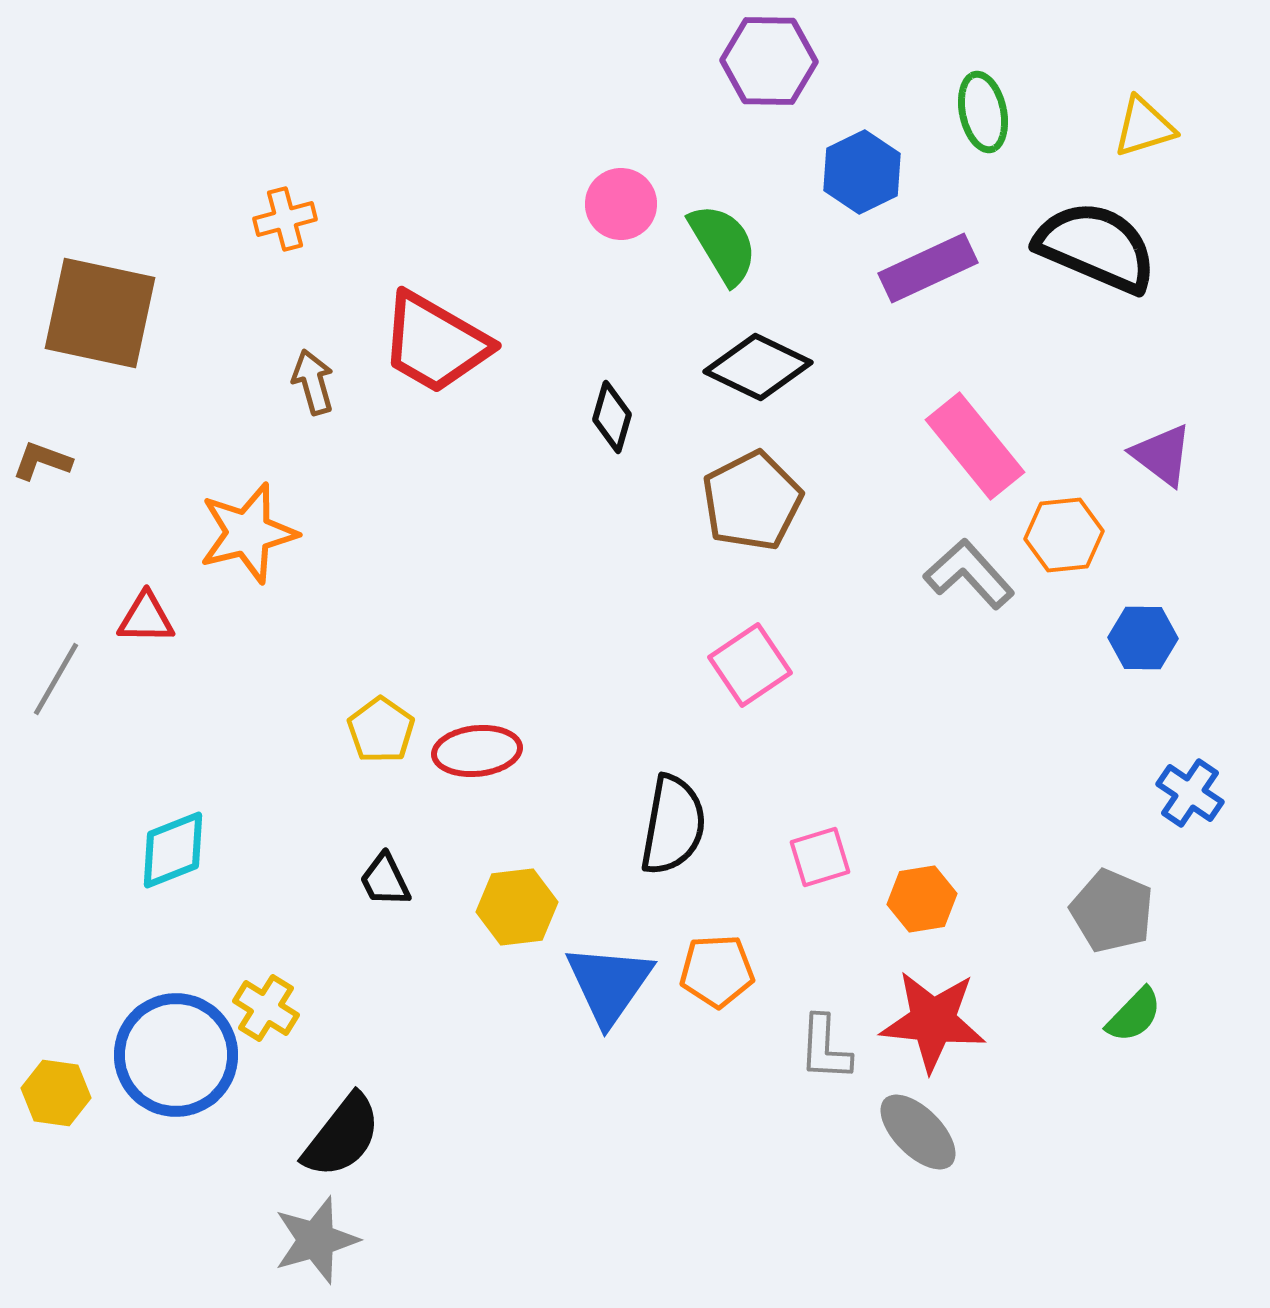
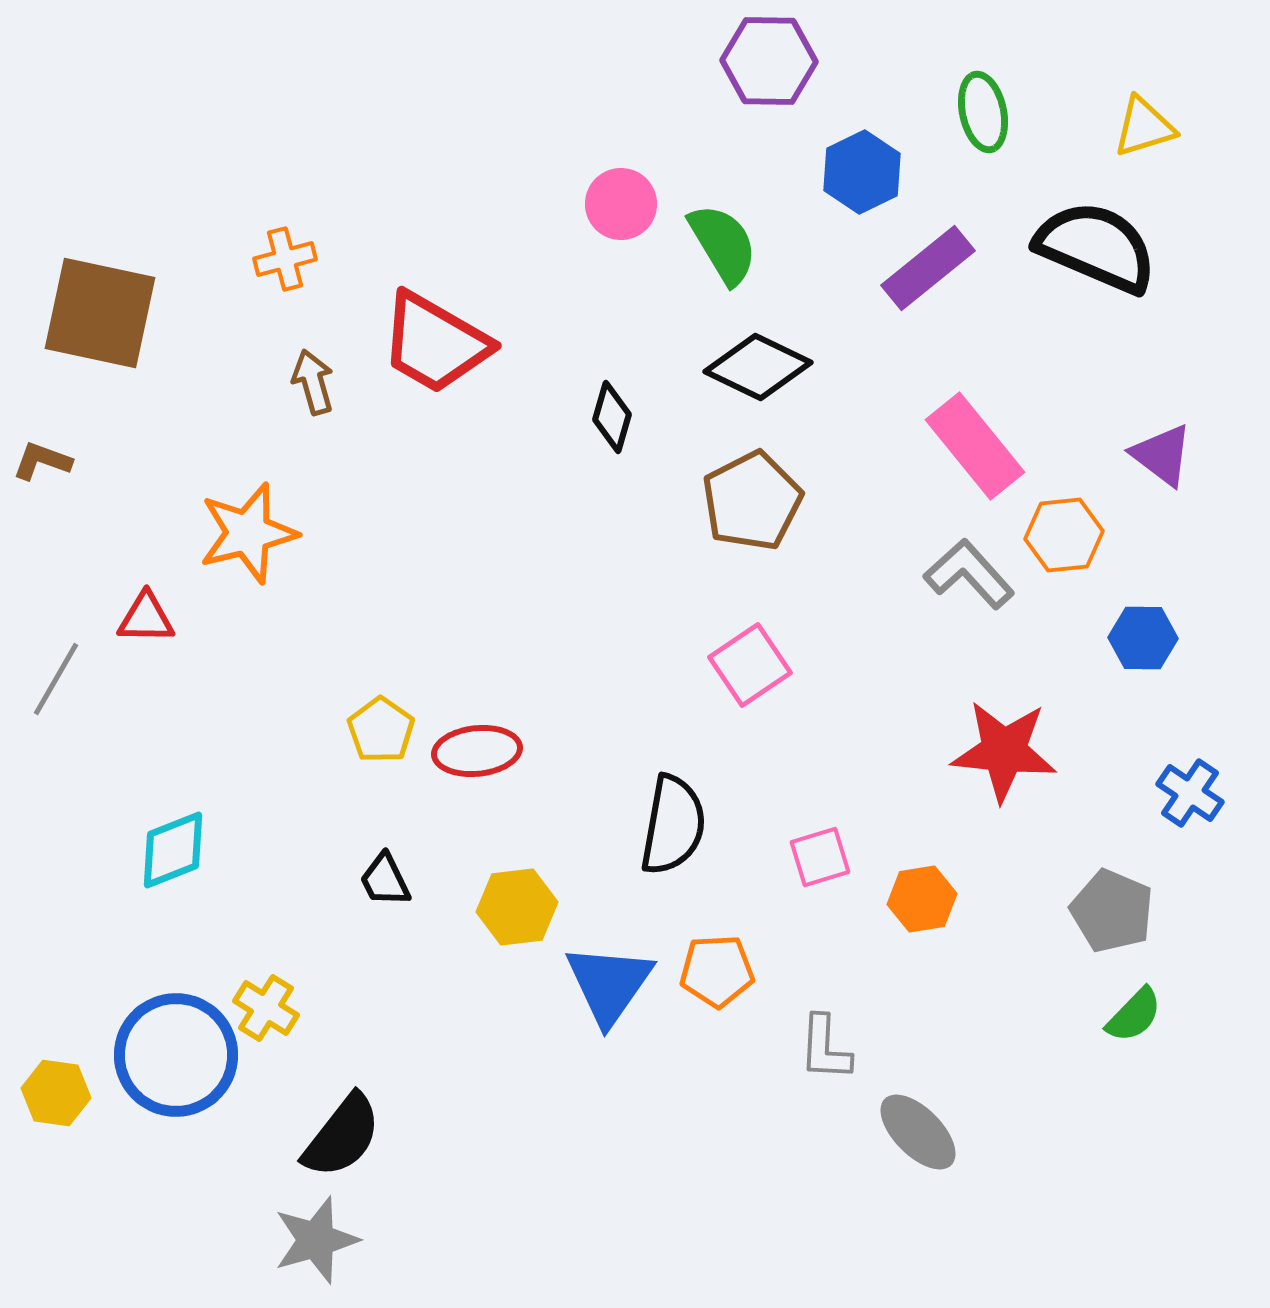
orange cross at (285, 219): moved 40 px down
purple rectangle at (928, 268): rotated 14 degrees counterclockwise
red star at (933, 1021): moved 71 px right, 270 px up
